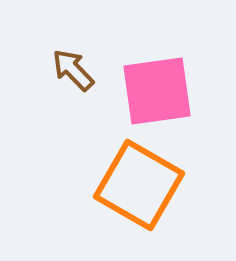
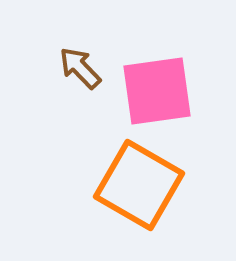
brown arrow: moved 7 px right, 2 px up
